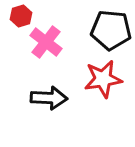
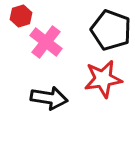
black pentagon: rotated 15 degrees clockwise
black arrow: rotated 6 degrees clockwise
